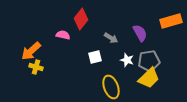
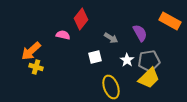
orange rectangle: moved 1 px left; rotated 45 degrees clockwise
white star: rotated 16 degrees clockwise
